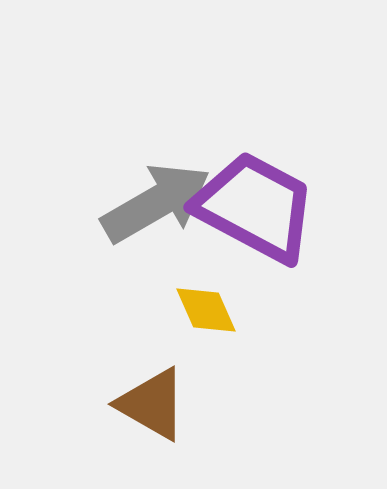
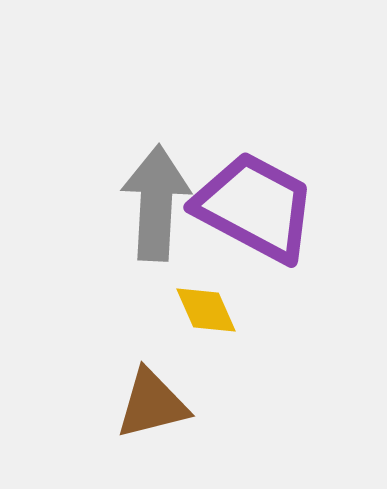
gray arrow: rotated 57 degrees counterclockwise
brown triangle: rotated 44 degrees counterclockwise
